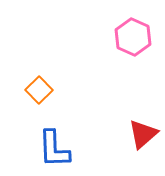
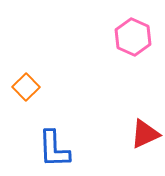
orange square: moved 13 px left, 3 px up
red triangle: moved 2 px right; rotated 16 degrees clockwise
